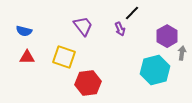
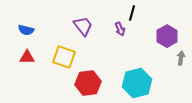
black line: rotated 28 degrees counterclockwise
blue semicircle: moved 2 px right, 1 px up
gray arrow: moved 1 px left, 5 px down
cyan hexagon: moved 18 px left, 13 px down
